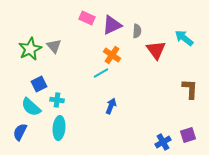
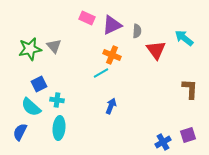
green star: rotated 15 degrees clockwise
orange cross: rotated 12 degrees counterclockwise
